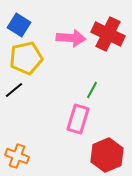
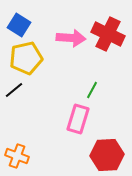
red hexagon: rotated 20 degrees clockwise
